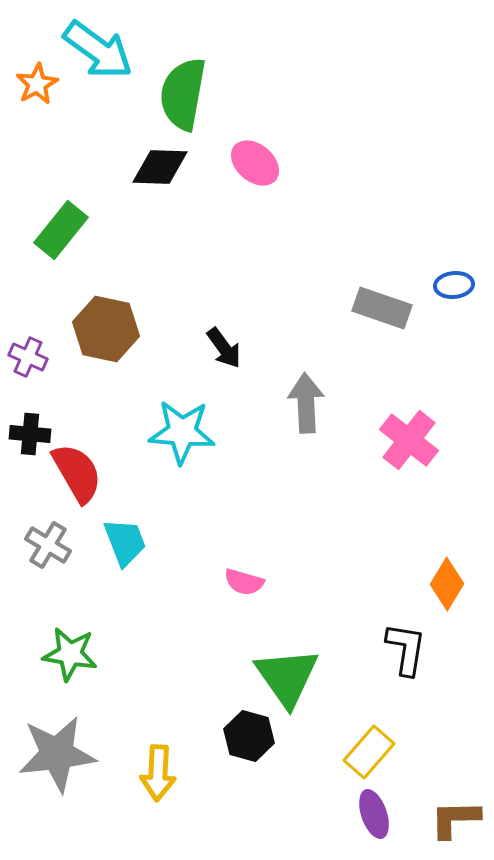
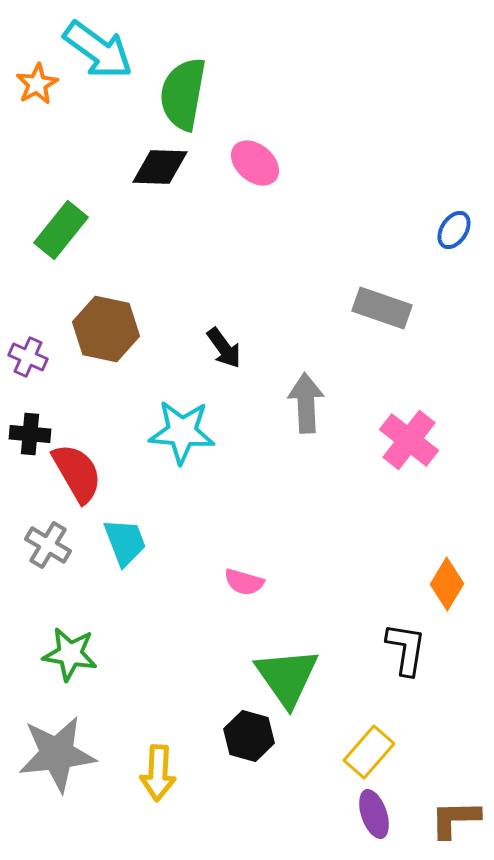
blue ellipse: moved 55 px up; rotated 51 degrees counterclockwise
